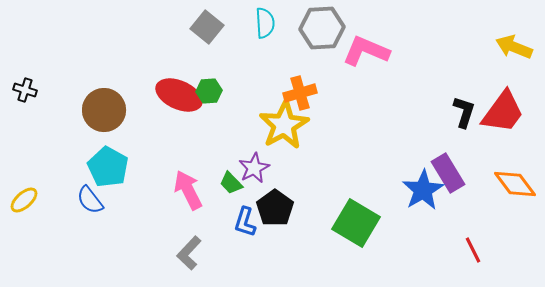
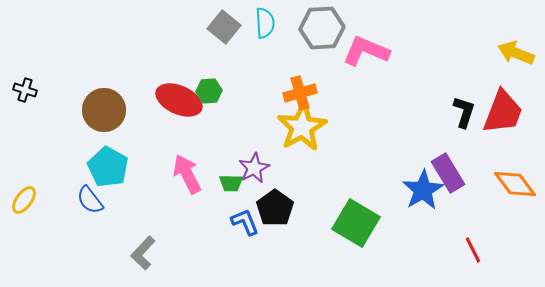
gray square: moved 17 px right
yellow arrow: moved 2 px right, 6 px down
red ellipse: moved 5 px down
red trapezoid: rotated 15 degrees counterclockwise
yellow star: moved 18 px right, 2 px down
green trapezoid: rotated 45 degrees counterclockwise
pink arrow: moved 1 px left, 16 px up
yellow ellipse: rotated 12 degrees counterclockwise
blue L-shape: rotated 140 degrees clockwise
gray L-shape: moved 46 px left
